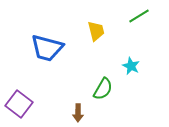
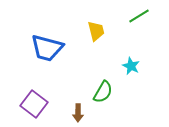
green semicircle: moved 3 px down
purple square: moved 15 px right
